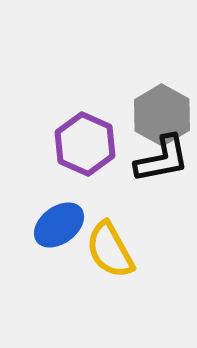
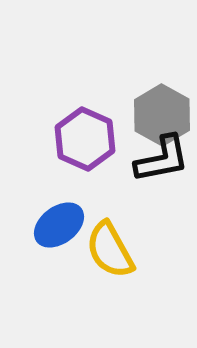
purple hexagon: moved 5 px up
